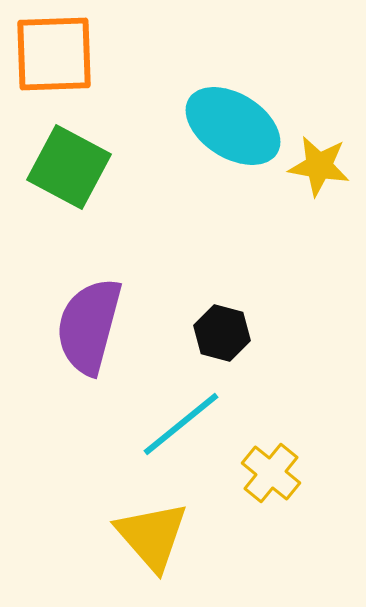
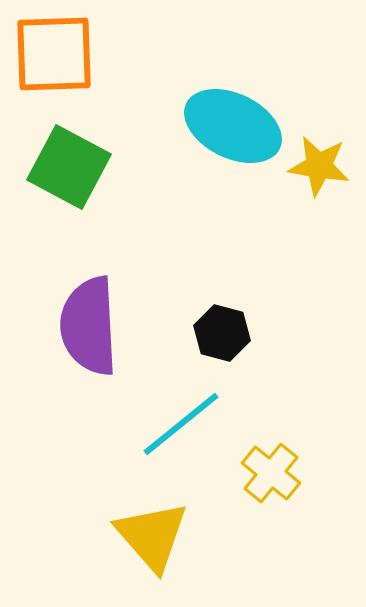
cyan ellipse: rotated 6 degrees counterclockwise
purple semicircle: rotated 18 degrees counterclockwise
